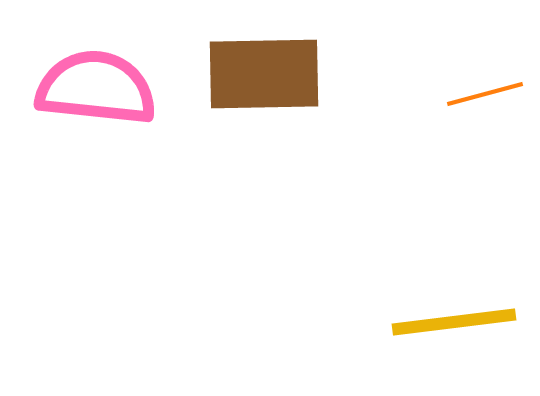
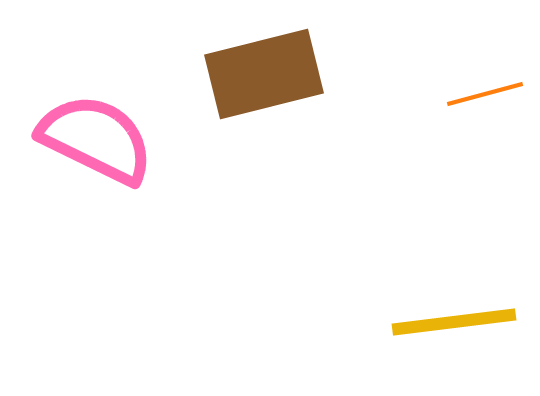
brown rectangle: rotated 13 degrees counterclockwise
pink semicircle: moved 51 px down; rotated 20 degrees clockwise
